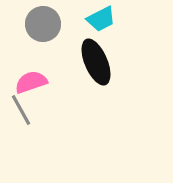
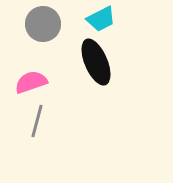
gray line: moved 16 px right, 11 px down; rotated 44 degrees clockwise
